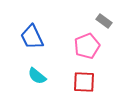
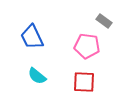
pink pentagon: rotated 30 degrees clockwise
